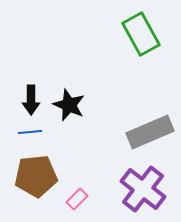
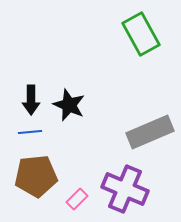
purple cross: moved 18 px left; rotated 15 degrees counterclockwise
